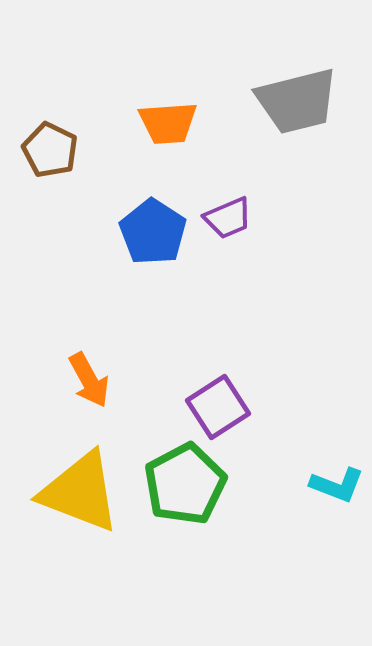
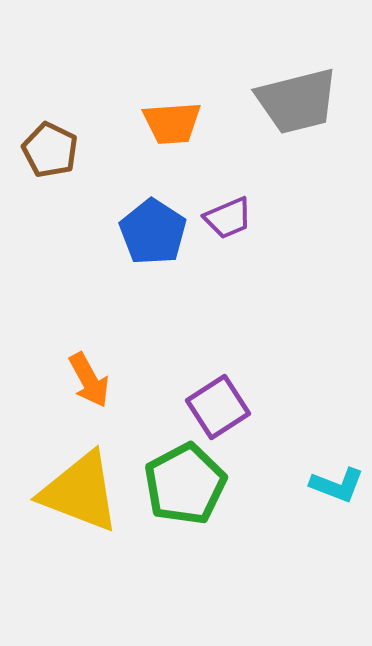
orange trapezoid: moved 4 px right
